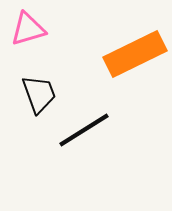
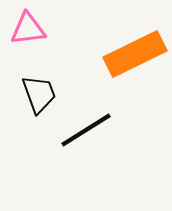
pink triangle: rotated 9 degrees clockwise
black line: moved 2 px right
